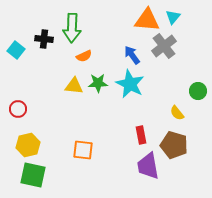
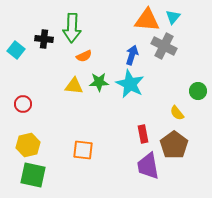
gray cross: rotated 25 degrees counterclockwise
blue arrow: rotated 54 degrees clockwise
green star: moved 1 px right, 1 px up
red circle: moved 5 px right, 5 px up
red rectangle: moved 2 px right, 1 px up
brown pentagon: rotated 20 degrees clockwise
